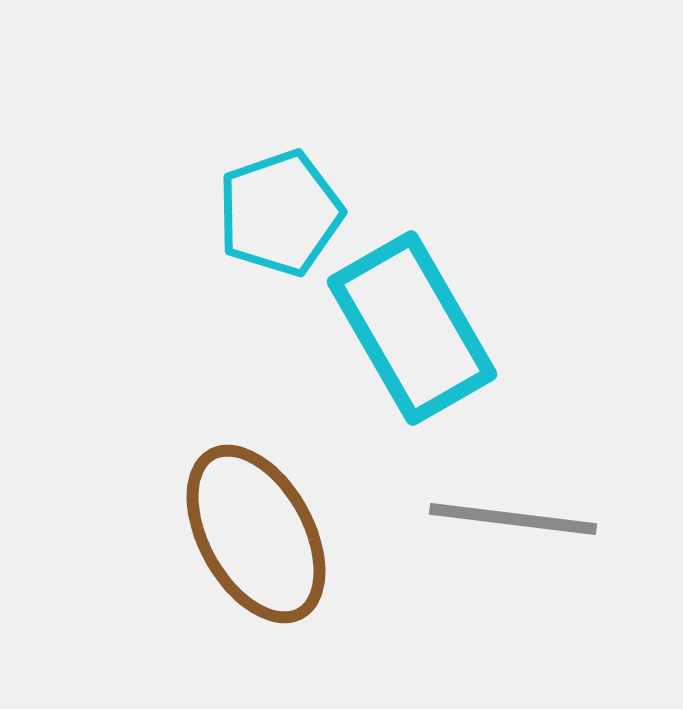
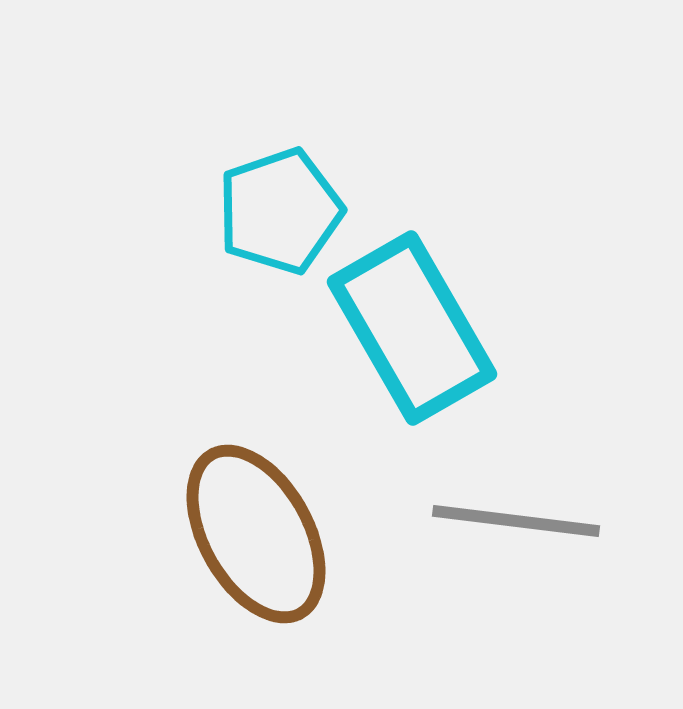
cyan pentagon: moved 2 px up
gray line: moved 3 px right, 2 px down
